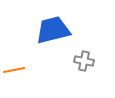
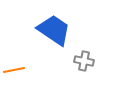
blue trapezoid: moved 1 px right; rotated 48 degrees clockwise
